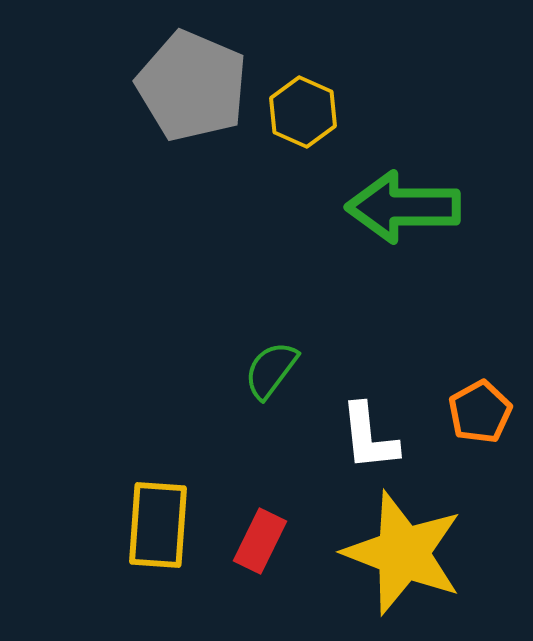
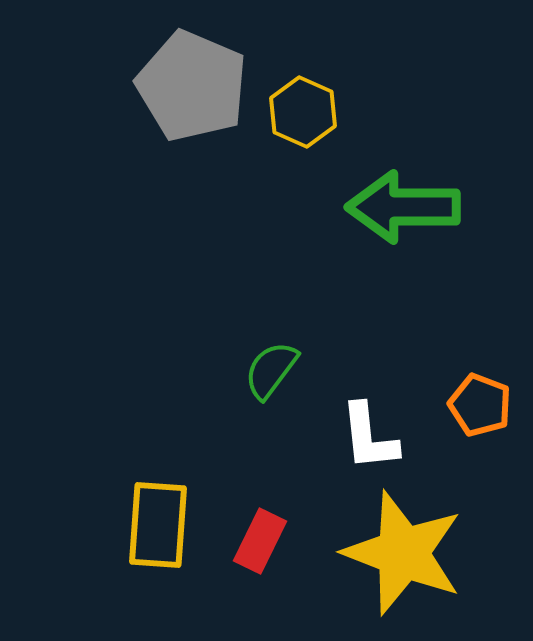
orange pentagon: moved 7 px up; rotated 22 degrees counterclockwise
